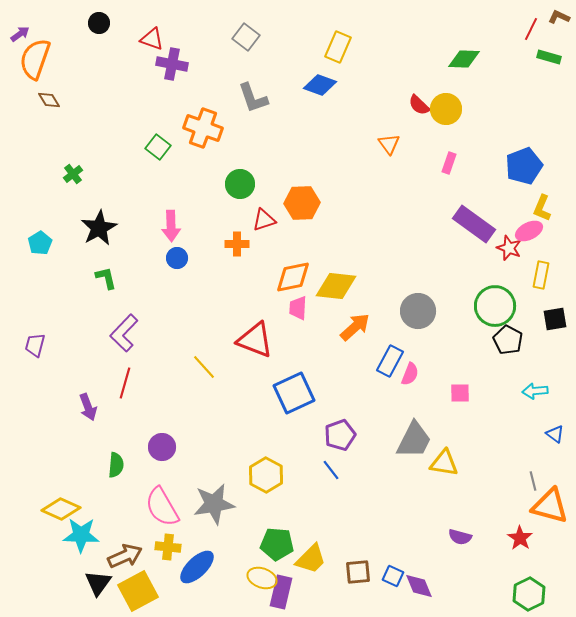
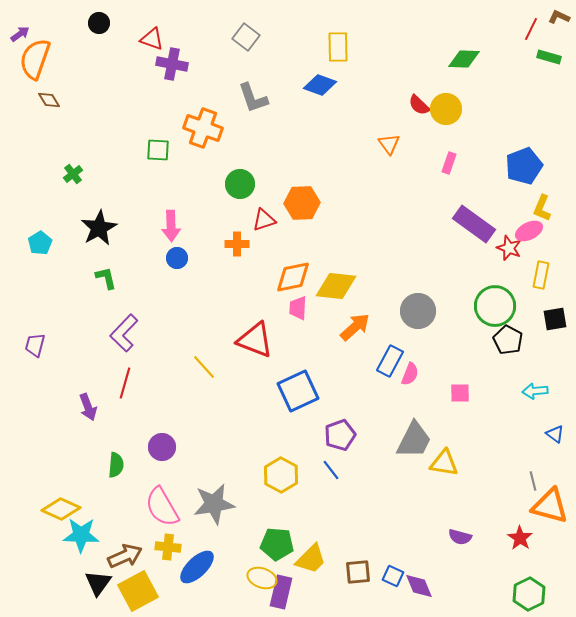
yellow rectangle at (338, 47): rotated 24 degrees counterclockwise
green square at (158, 147): moved 3 px down; rotated 35 degrees counterclockwise
blue square at (294, 393): moved 4 px right, 2 px up
yellow hexagon at (266, 475): moved 15 px right
